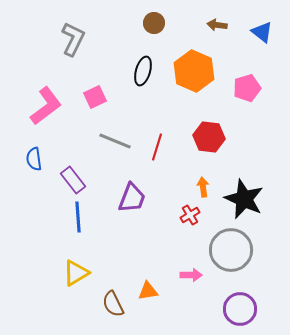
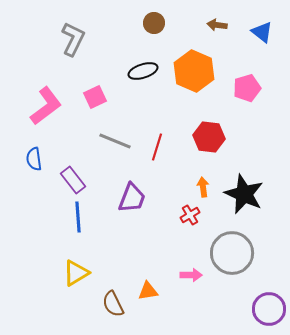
black ellipse: rotated 56 degrees clockwise
black star: moved 5 px up
gray circle: moved 1 px right, 3 px down
purple circle: moved 29 px right
